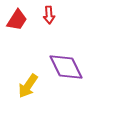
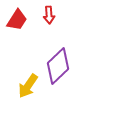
purple diamond: moved 8 px left, 1 px up; rotated 72 degrees clockwise
